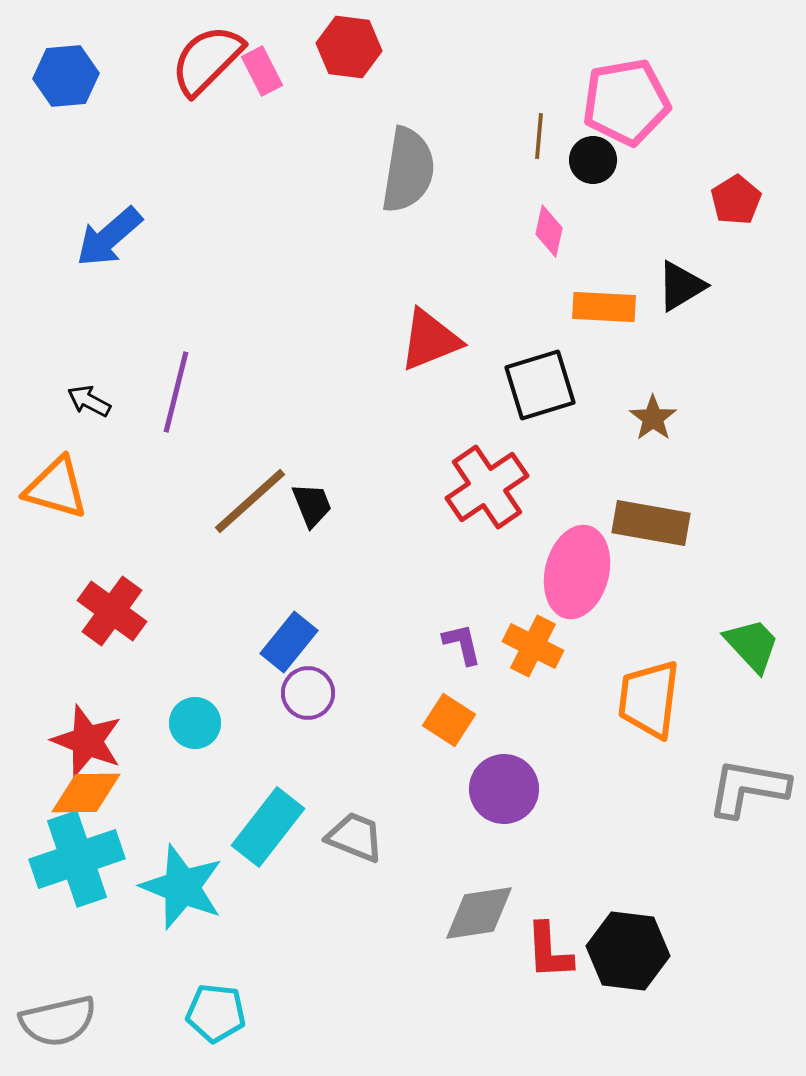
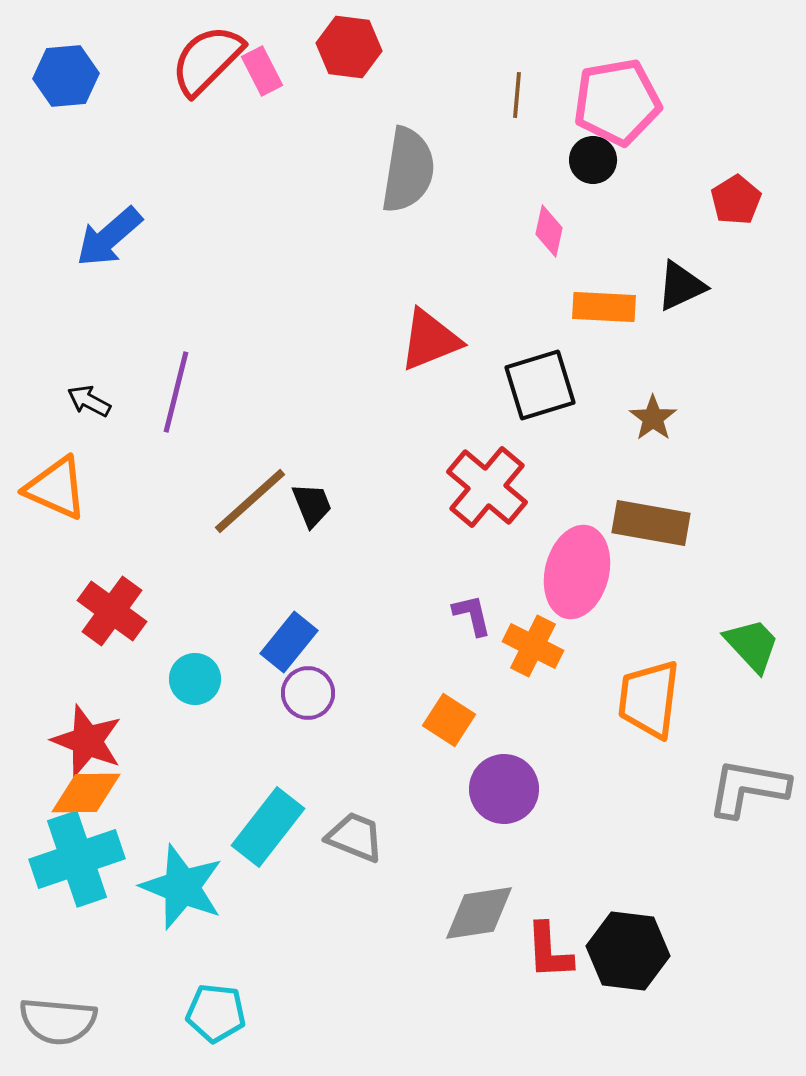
pink pentagon at (626, 102): moved 9 px left
brown line at (539, 136): moved 22 px left, 41 px up
black triangle at (681, 286): rotated 6 degrees clockwise
red cross at (487, 487): rotated 16 degrees counterclockwise
orange triangle at (56, 488): rotated 8 degrees clockwise
purple L-shape at (462, 644): moved 10 px right, 29 px up
cyan circle at (195, 723): moved 44 px up
gray semicircle at (58, 1021): rotated 18 degrees clockwise
